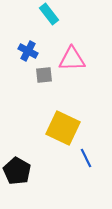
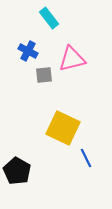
cyan rectangle: moved 4 px down
pink triangle: rotated 12 degrees counterclockwise
